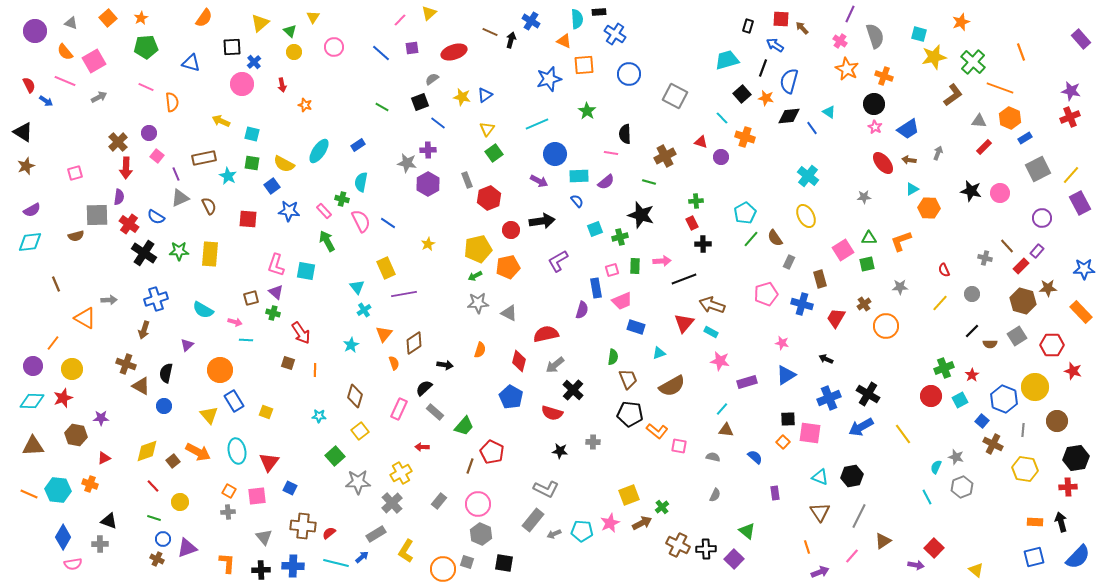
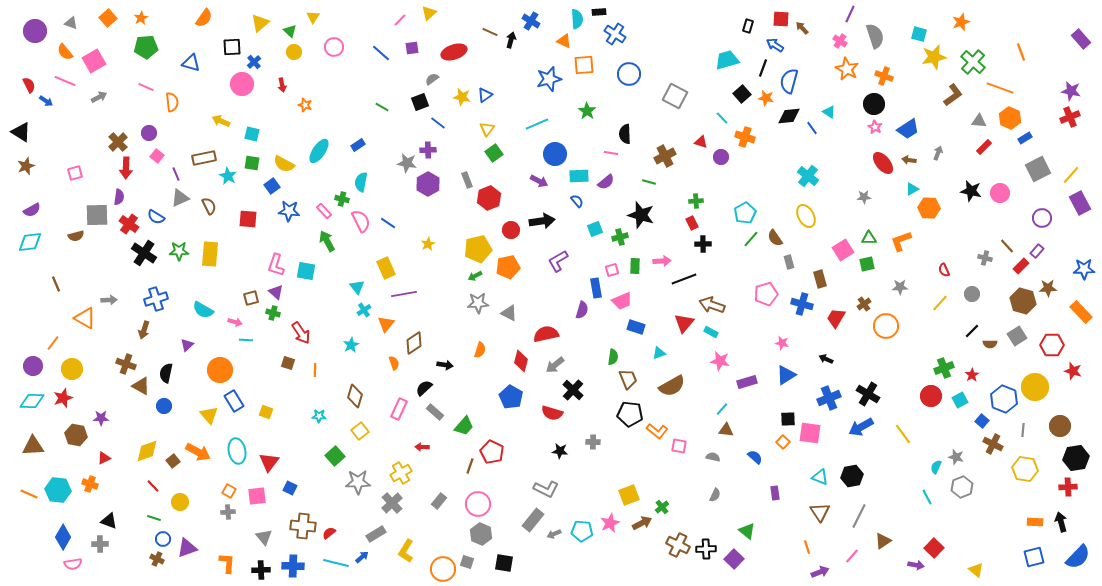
black triangle at (23, 132): moved 2 px left
gray rectangle at (789, 262): rotated 40 degrees counterclockwise
orange triangle at (384, 334): moved 2 px right, 10 px up
red diamond at (519, 361): moved 2 px right
brown circle at (1057, 421): moved 3 px right, 5 px down
